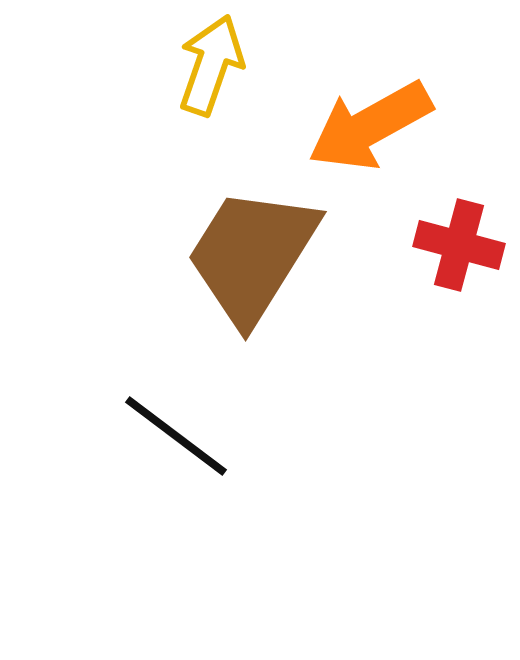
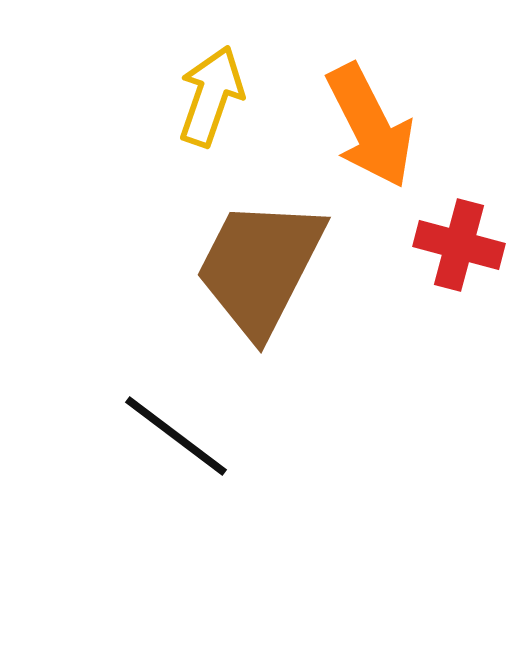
yellow arrow: moved 31 px down
orange arrow: rotated 88 degrees counterclockwise
brown trapezoid: moved 8 px right, 12 px down; rotated 5 degrees counterclockwise
